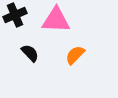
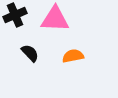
pink triangle: moved 1 px left, 1 px up
orange semicircle: moved 2 px left, 1 px down; rotated 35 degrees clockwise
